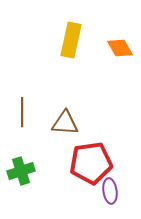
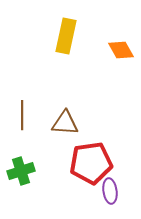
yellow rectangle: moved 5 px left, 4 px up
orange diamond: moved 1 px right, 2 px down
brown line: moved 3 px down
